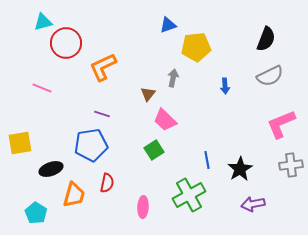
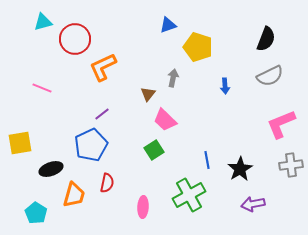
red circle: moved 9 px right, 4 px up
yellow pentagon: moved 2 px right; rotated 24 degrees clockwise
purple line: rotated 56 degrees counterclockwise
blue pentagon: rotated 16 degrees counterclockwise
